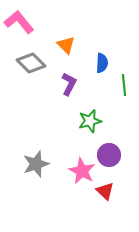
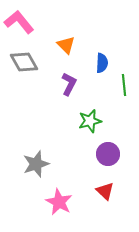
gray diamond: moved 7 px left, 1 px up; rotated 16 degrees clockwise
purple circle: moved 1 px left, 1 px up
pink star: moved 23 px left, 31 px down
